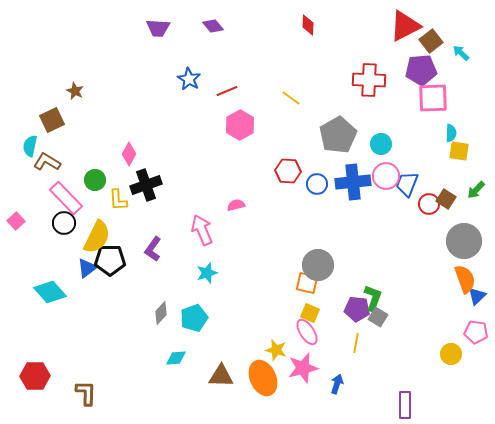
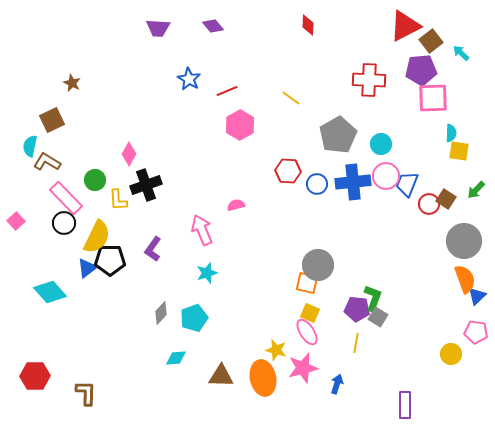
brown star at (75, 91): moved 3 px left, 8 px up
orange ellipse at (263, 378): rotated 12 degrees clockwise
